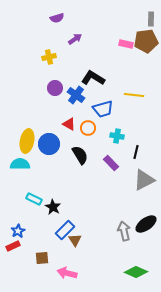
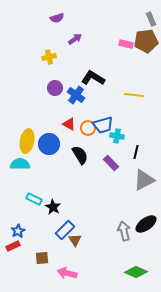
gray rectangle: rotated 24 degrees counterclockwise
blue trapezoid: moved 16 px down
